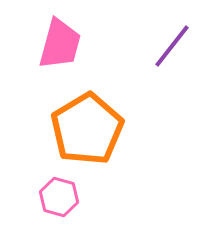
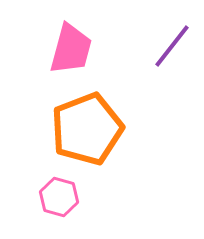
pink trapezoid: moved 11 px right, 5 px down
orange pentagon: rotated 10 degrees clockwise
